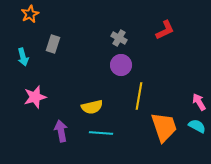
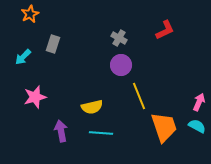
cyan arrow: rotated 60 degrees clockwise
yellow line: rotated 32 degrees counterclockwise
pink arrow: rotated 54 degrees clockwise
